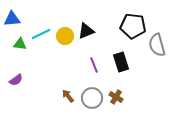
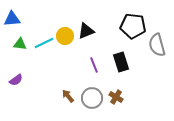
cyan line: moved 3 px right, 9 px down
